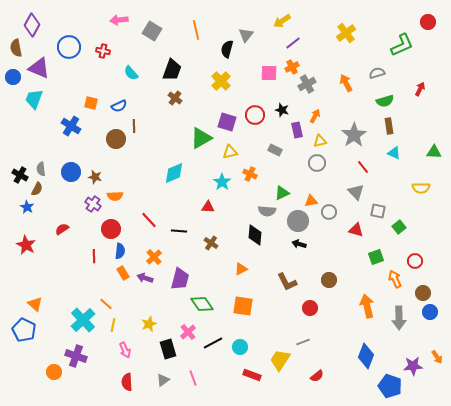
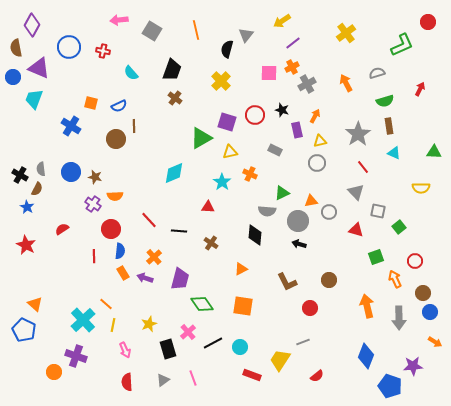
gray star at (354, 135): moved 4 px right, 1 px up
orange arrow at (437, 357): moved 2 px left, 15 px up; rotated 24 degrees counterclockwise
